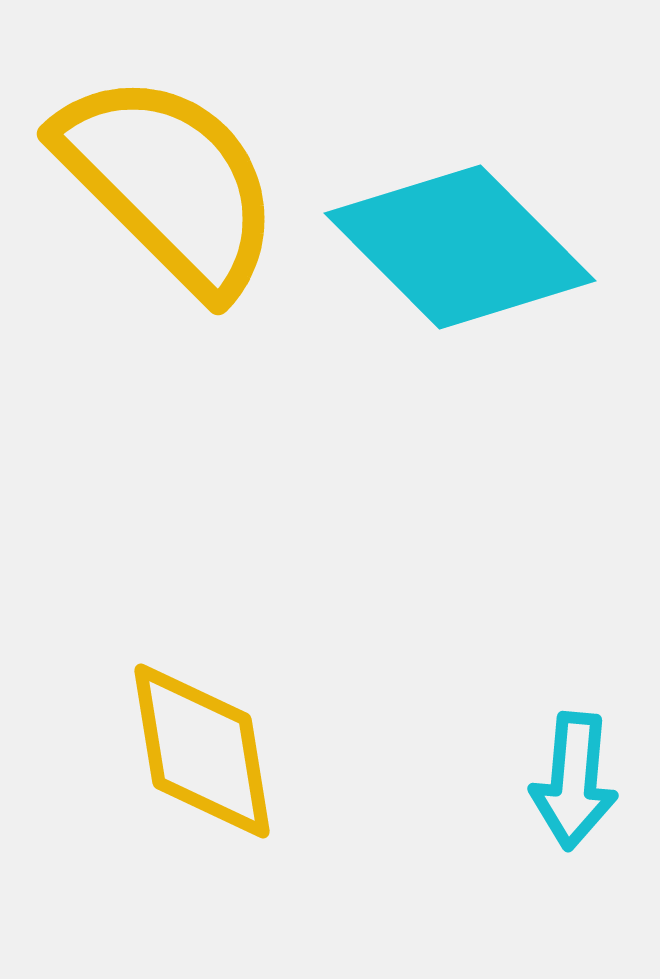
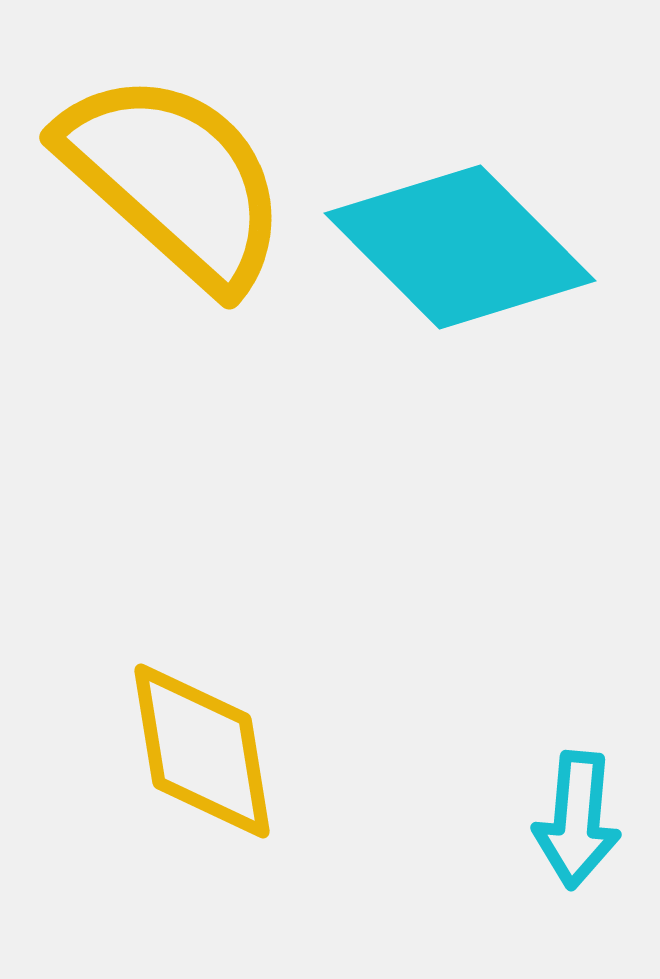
yellow semicircle: moved 5 px right, 3 px up; rotated 3 degrees counterclockwise
cyan arrow: moved 3 px right, 39 px down
